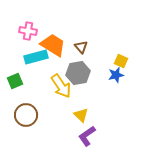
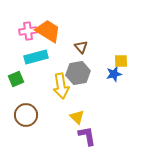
pink cross: rotated 18 degrees counterclockwise
orange trapezoid: moved 5 px left, 14 px up
yellow square: rotated 24 degrees counterclockwise
blue star: moved 2 px left, 1 px up
green square: moved 1 px right, 2 px up
yellow arrow: rotated 25 degrees clockwise
yellow triangle: moved 4 px left, 2 px down
purple L-shape: rotated 115 degrees clockwise
